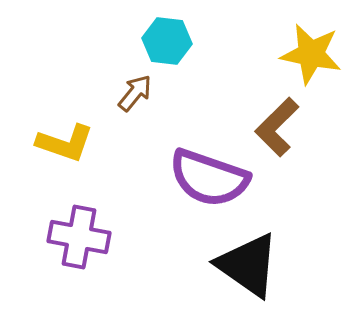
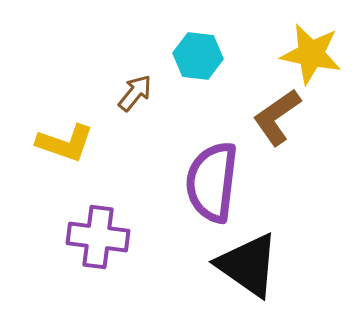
cyan hexagon: moved 31 px right, 15 px down
brown L-shape: moved 10 px up; rotated 10 degrees clockwise
purple semicircle: moved 3 px right, 4 px down; rotated 78 degrees clockwise
purple cross: moved 19 px right; rotated 4 degrees counterclockwise
